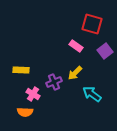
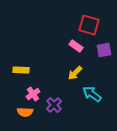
red square: moved 3 px left, 1 px down
purple square: moved 1 px left, 1 px up; rotated 28 degrees clockwise
purple cross: moved 23 px down; rotated 21 degrees counterclockwise
pink cross: rotated 24 degrees clockwise
